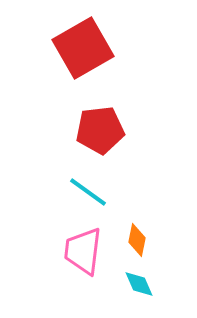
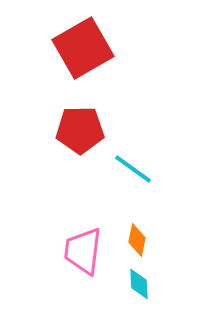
red pentagon: moved 20 px left; rotated 6 degrees clockwise
cyan line: moved 45 px right, 23 px up
cyan diamond: rotated 20 degrees clockwise
